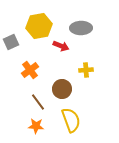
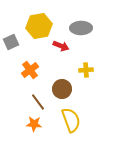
orange star: moved 2 px left, 2 px up
